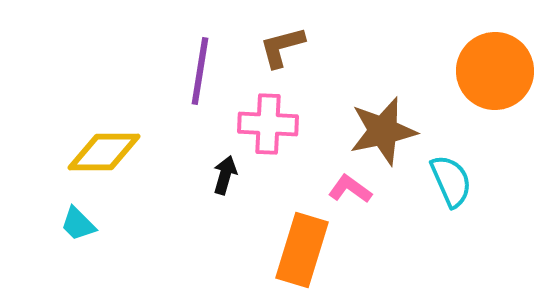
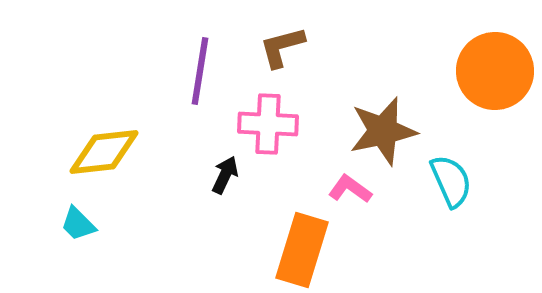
yellow diamond: rotated 6 degrees counterclockwise
black arrow: rotated 9 degrees clockwise
